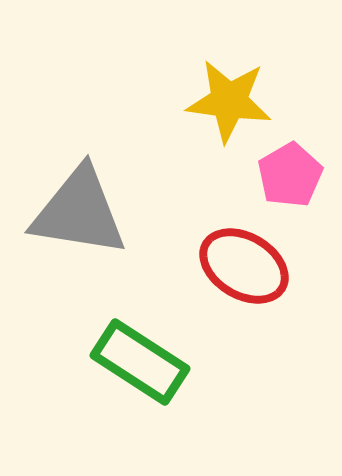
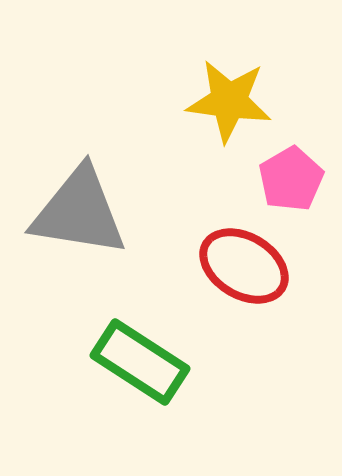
pink pentagon: moved 1 px right, 4 px down
